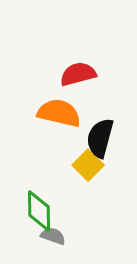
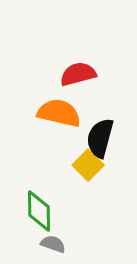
gray semicircle: moved 8 px down
